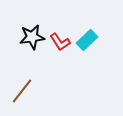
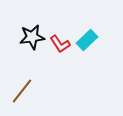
red L-shape: moved 2 px down
